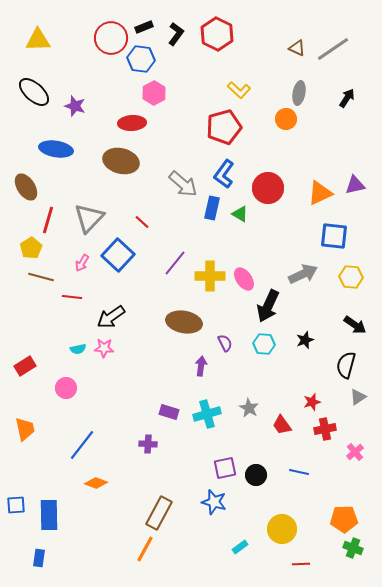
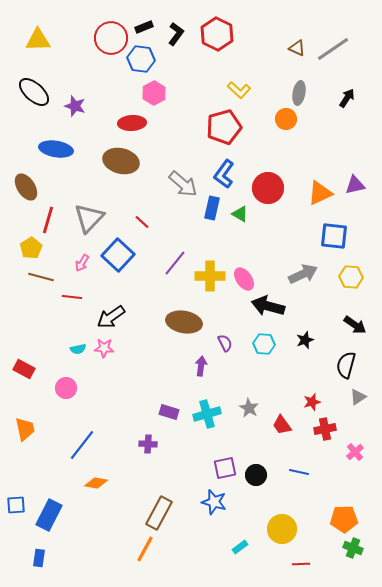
black arrow at (268, 306): rotated 80 degrees clockwise
red rectangle at (25, 366): moved 1 px left, 3 px down; rotated 60 degrees clockwise
orange diamond at (96, 483): rotated 10 degrees counterclockwise
blue rectangle at (49, 515): rotated 28 degrees clockwise
